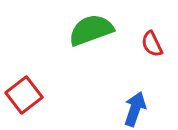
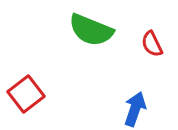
green semicircle: rotated 138 degrees counterclockwise
red square: moved 2 px right, 1 px up
